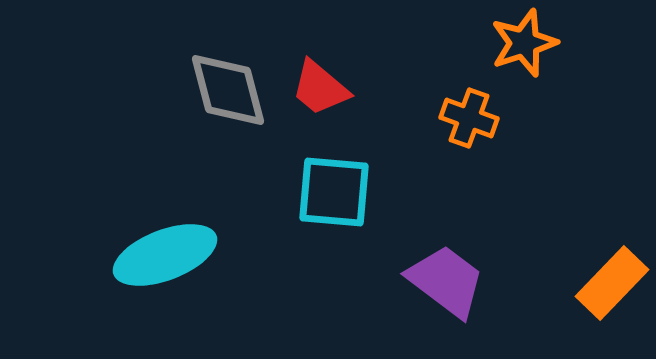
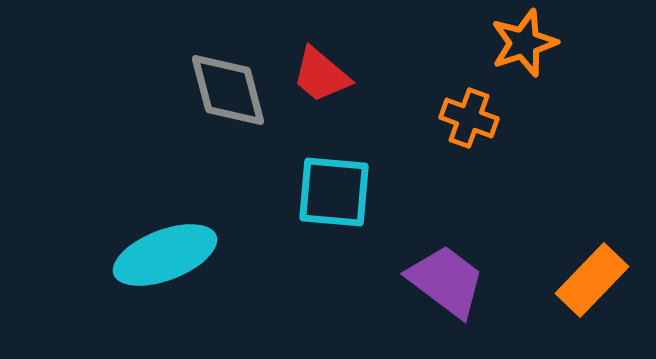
red trapezoid: moved 1 px right, 13 px up
orange rectangle: moved 20 px left, 3 px up
